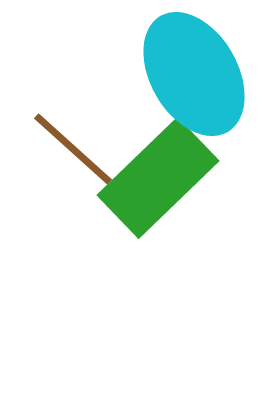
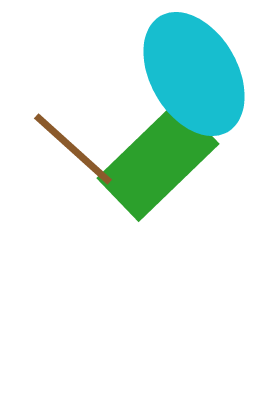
green rectangle: moved 17 px up
